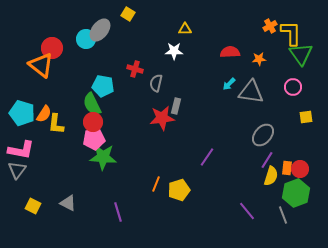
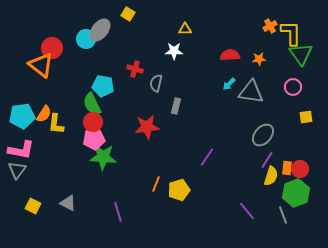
red semicircle at (230, 52): moved 3 px down
cyan pentagon at (22, 113): moved 3 px down; rotated 25 degrees counterclockwise
red star at (162, 118): moved 15 px left, 9 px down
